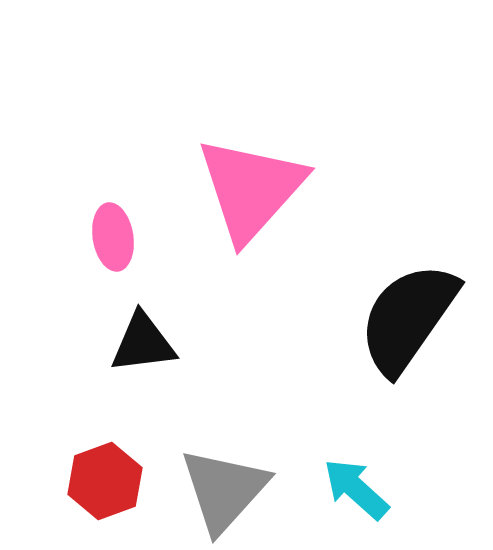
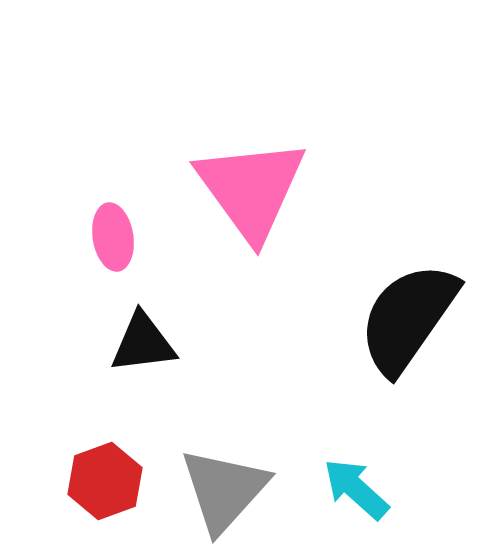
pink triangle: rotated 18 degrees counterclockwise
